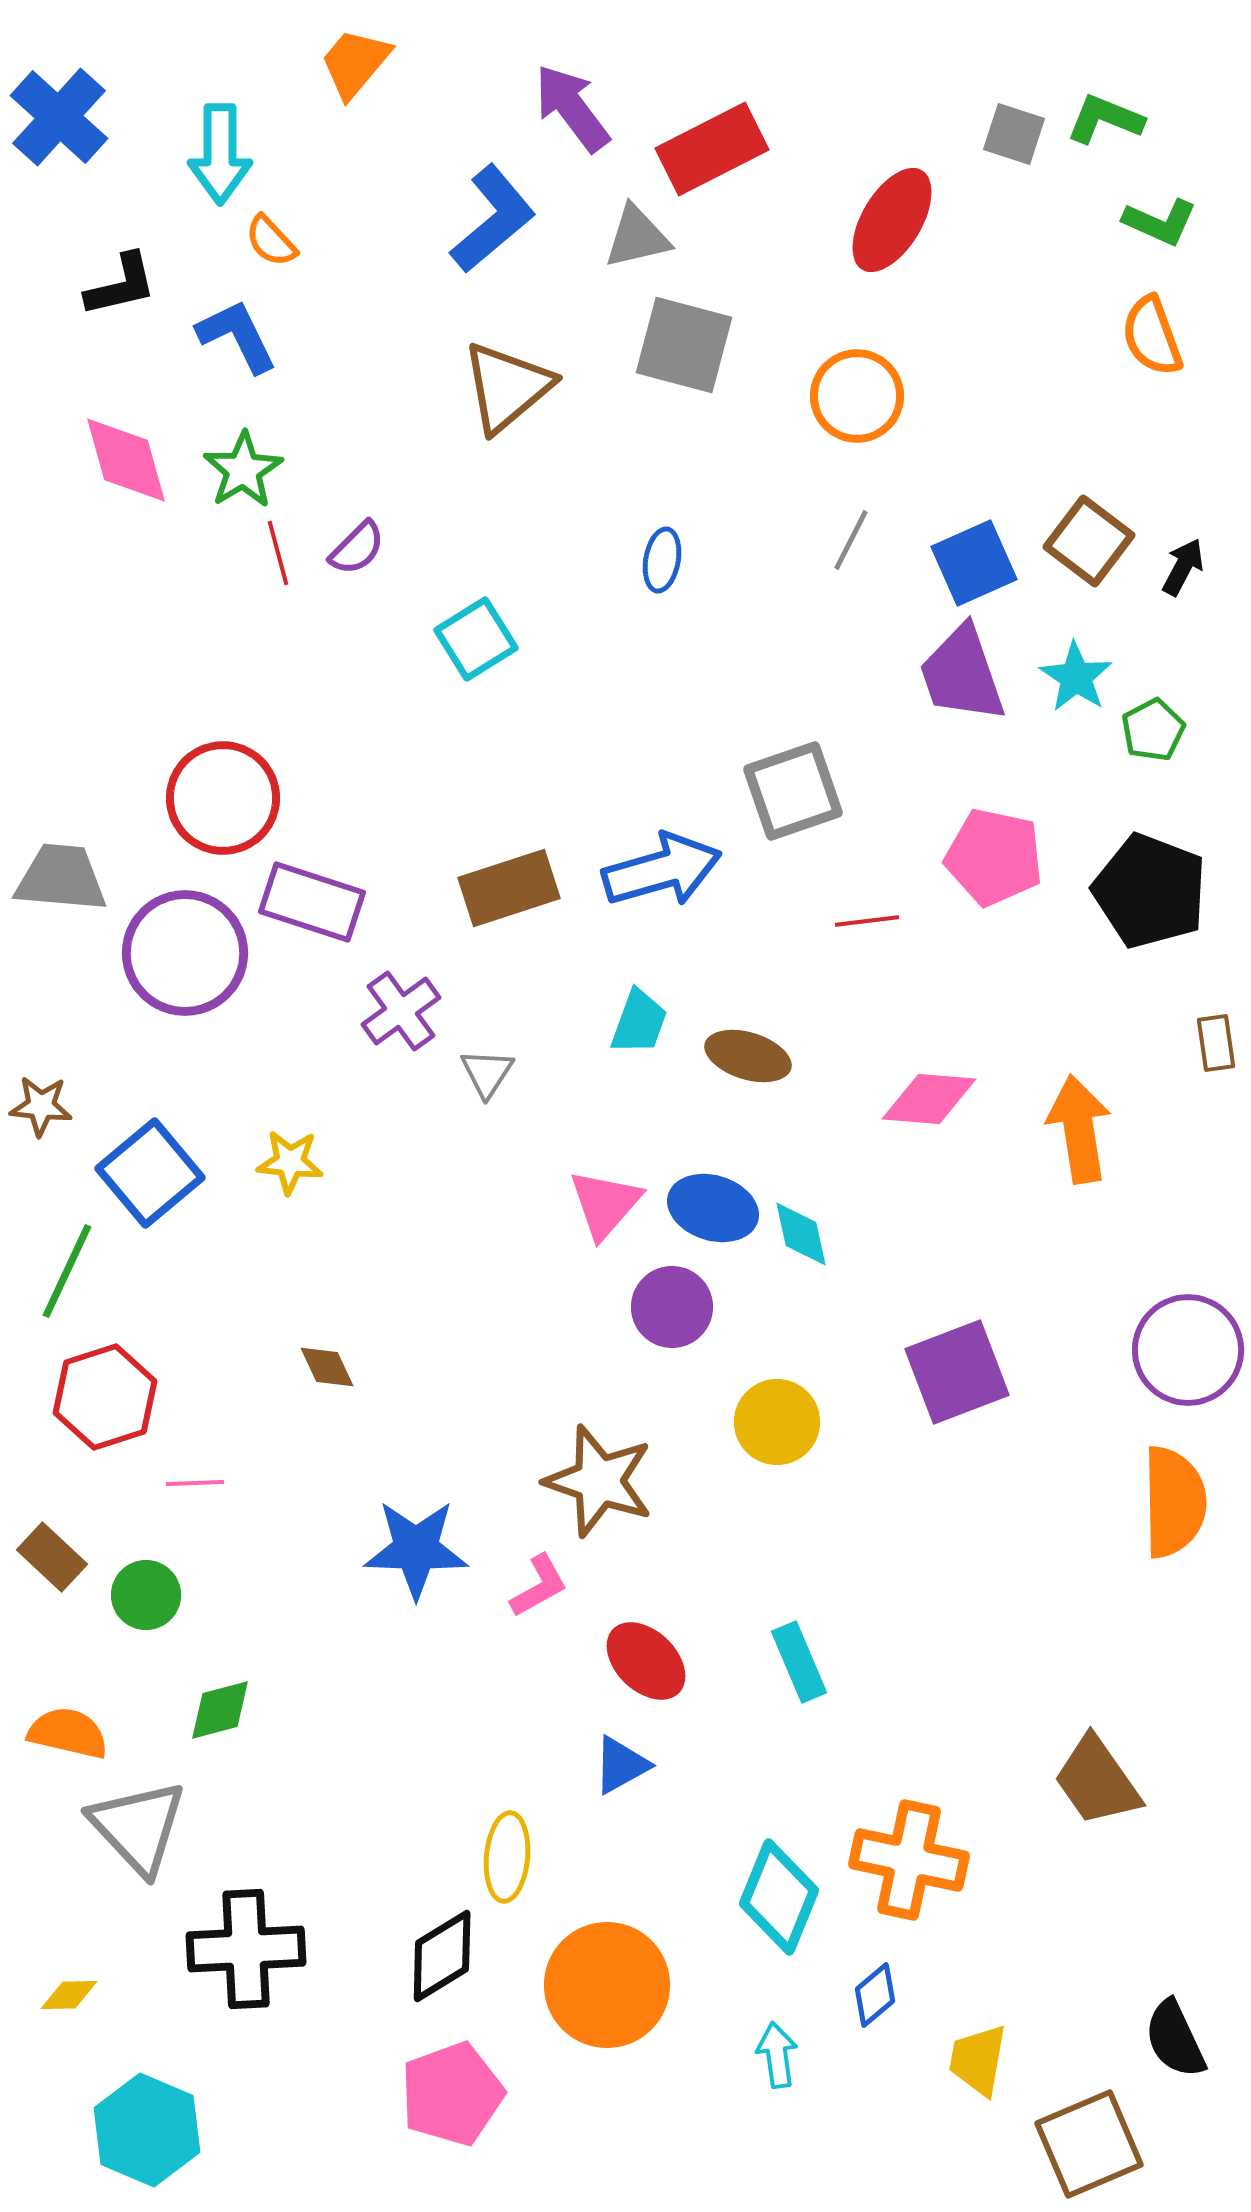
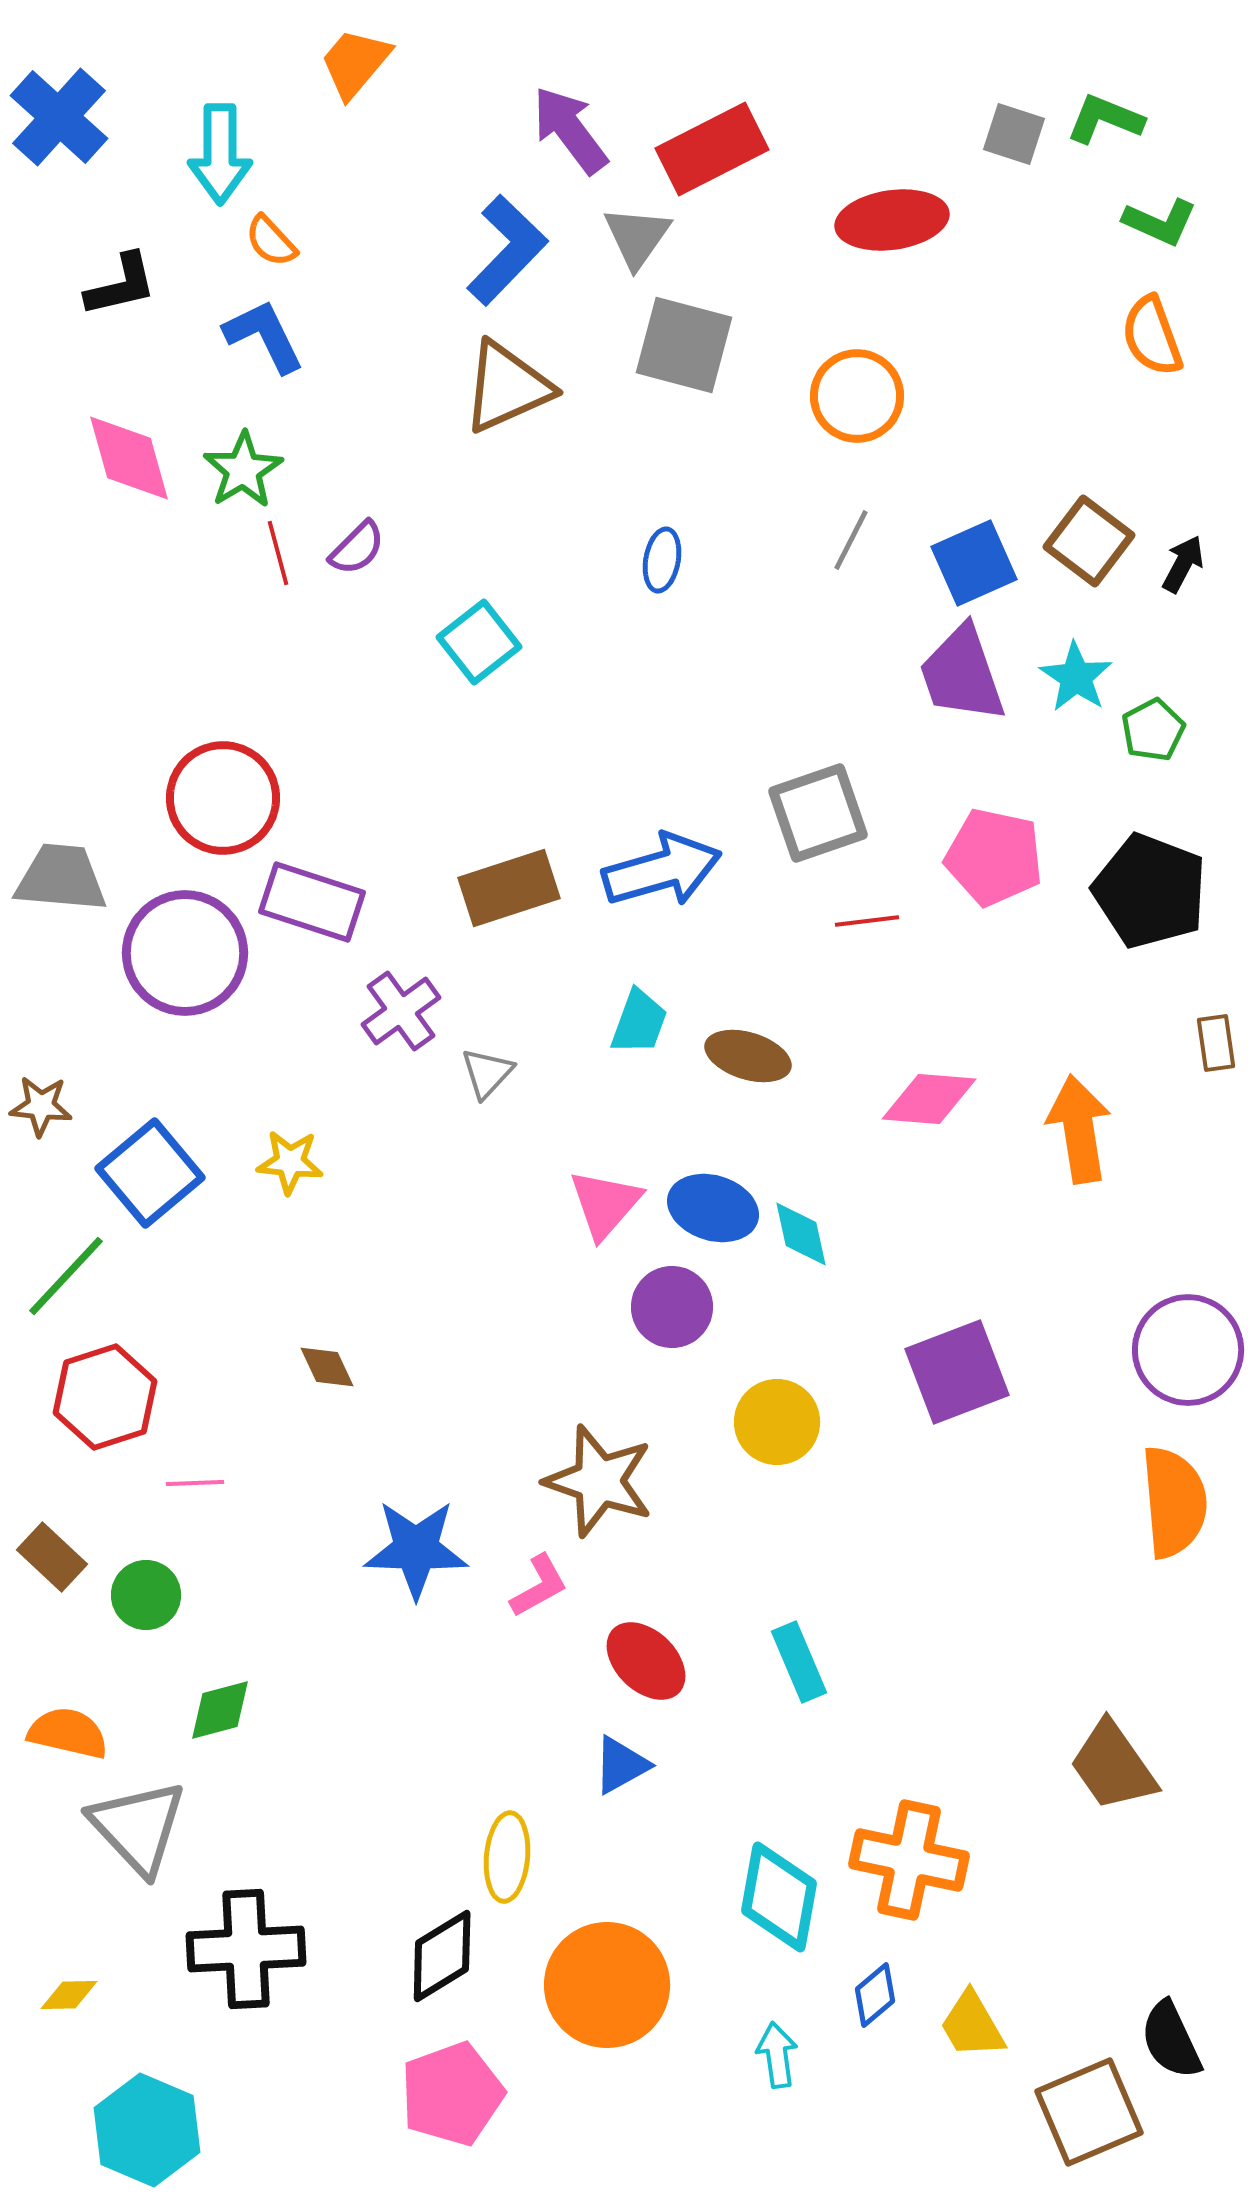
purple arrow at (572, 108): moved 2 px left, 22 px down
blue L-shape at (493, 219): moved 14 px right, 31 px down; rotated 6 degrees counterclockwise
red ellipse at (892, 220): rotated 51 degrees clockwise
gray triangle at (637, 237): rotated 42 degrees counterclockwise
blue L-shape at (237, 336): moved 27 px right
brown triangle at (507, 387): rotated 16 degrees clockwise
pink diamond at (126, 460): moved 3 px right, 2 px up
black arrow at (1183, 567): moved 3 px up
cyan square at (476, 639): moved 3 px right, 3 px down; rotated 6 degrees counterclockwise
gray square at (793, 791): moved 25 px right, 22 px down
gray triangle at (487, 1073): rotated 10 degrees clockwise
green line at (67, 1271): moved 1 px left, 5 px down; rotated 18 degrees clockwise
orange semicircle at (1174, 1502): rotated 4 degrees counterclockwise
brown trapezoid at (1097, 1781): moved 16 px right, 15 px up
cyan diamond at (779, 1897): rotated 12 degrees counterclockwise
black semicircle at (1175, 2039): moved 4 px left, 1 px down
yellow trapezoid at (978, 2060): moved 6 px left, 35 px up; rotated 40 degrees counterclockwise
brown square at (1089, 2144): moved 32 px up
